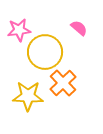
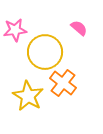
pink star: moved 4 px left
orange cross: rotated 8 degrees counterclockwise
yellow star: rotated 28 degrees clockwise
